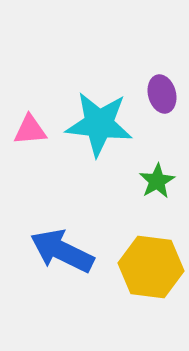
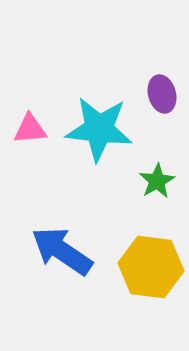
cyan star: moved 5 px down
pink triangle: moved 1 px up
blue arrow: rotated 8 degrees clockwise
